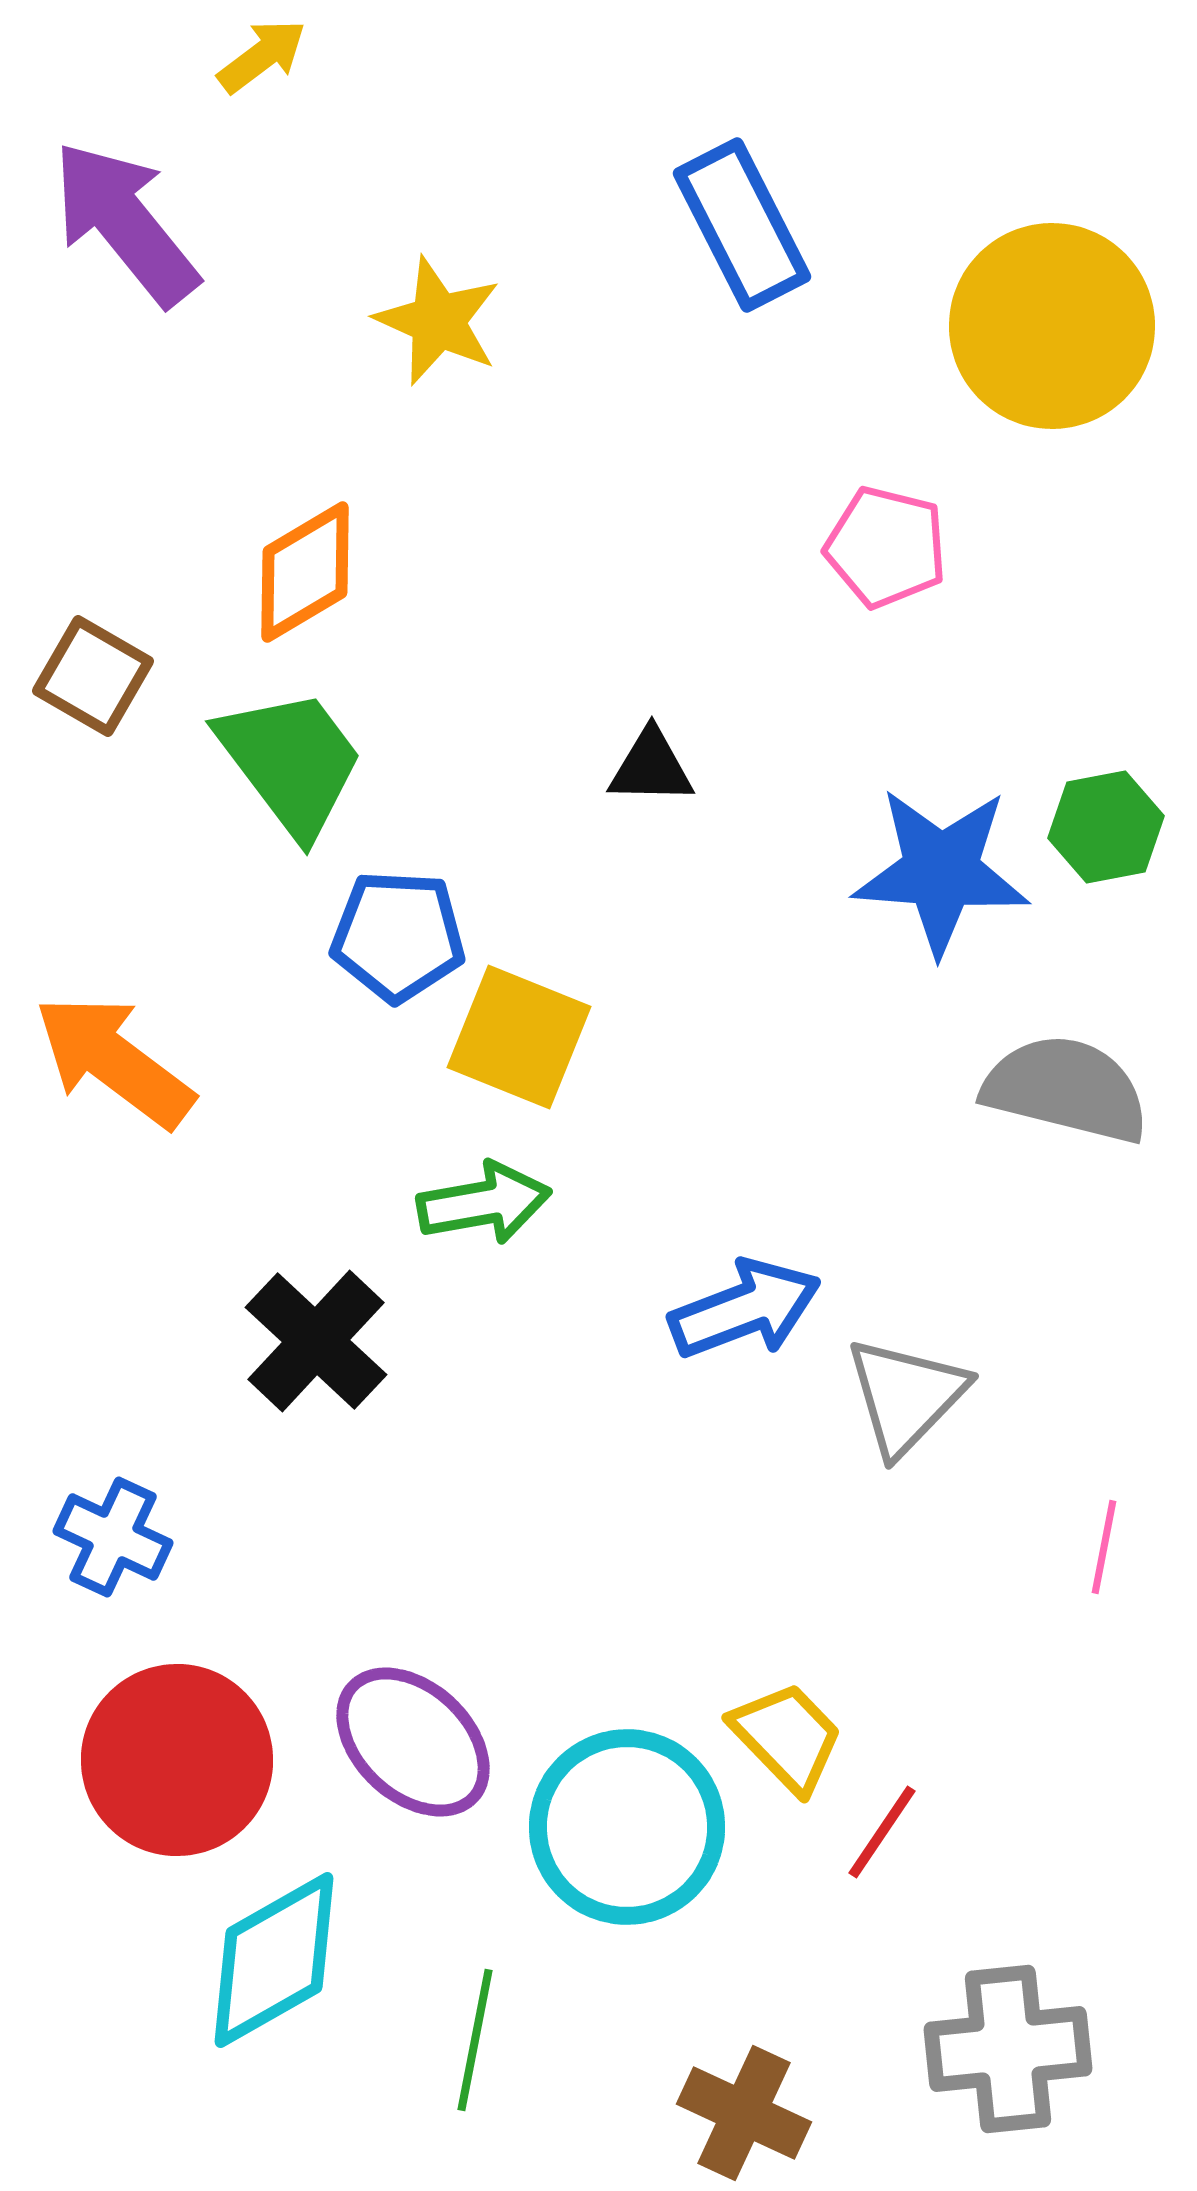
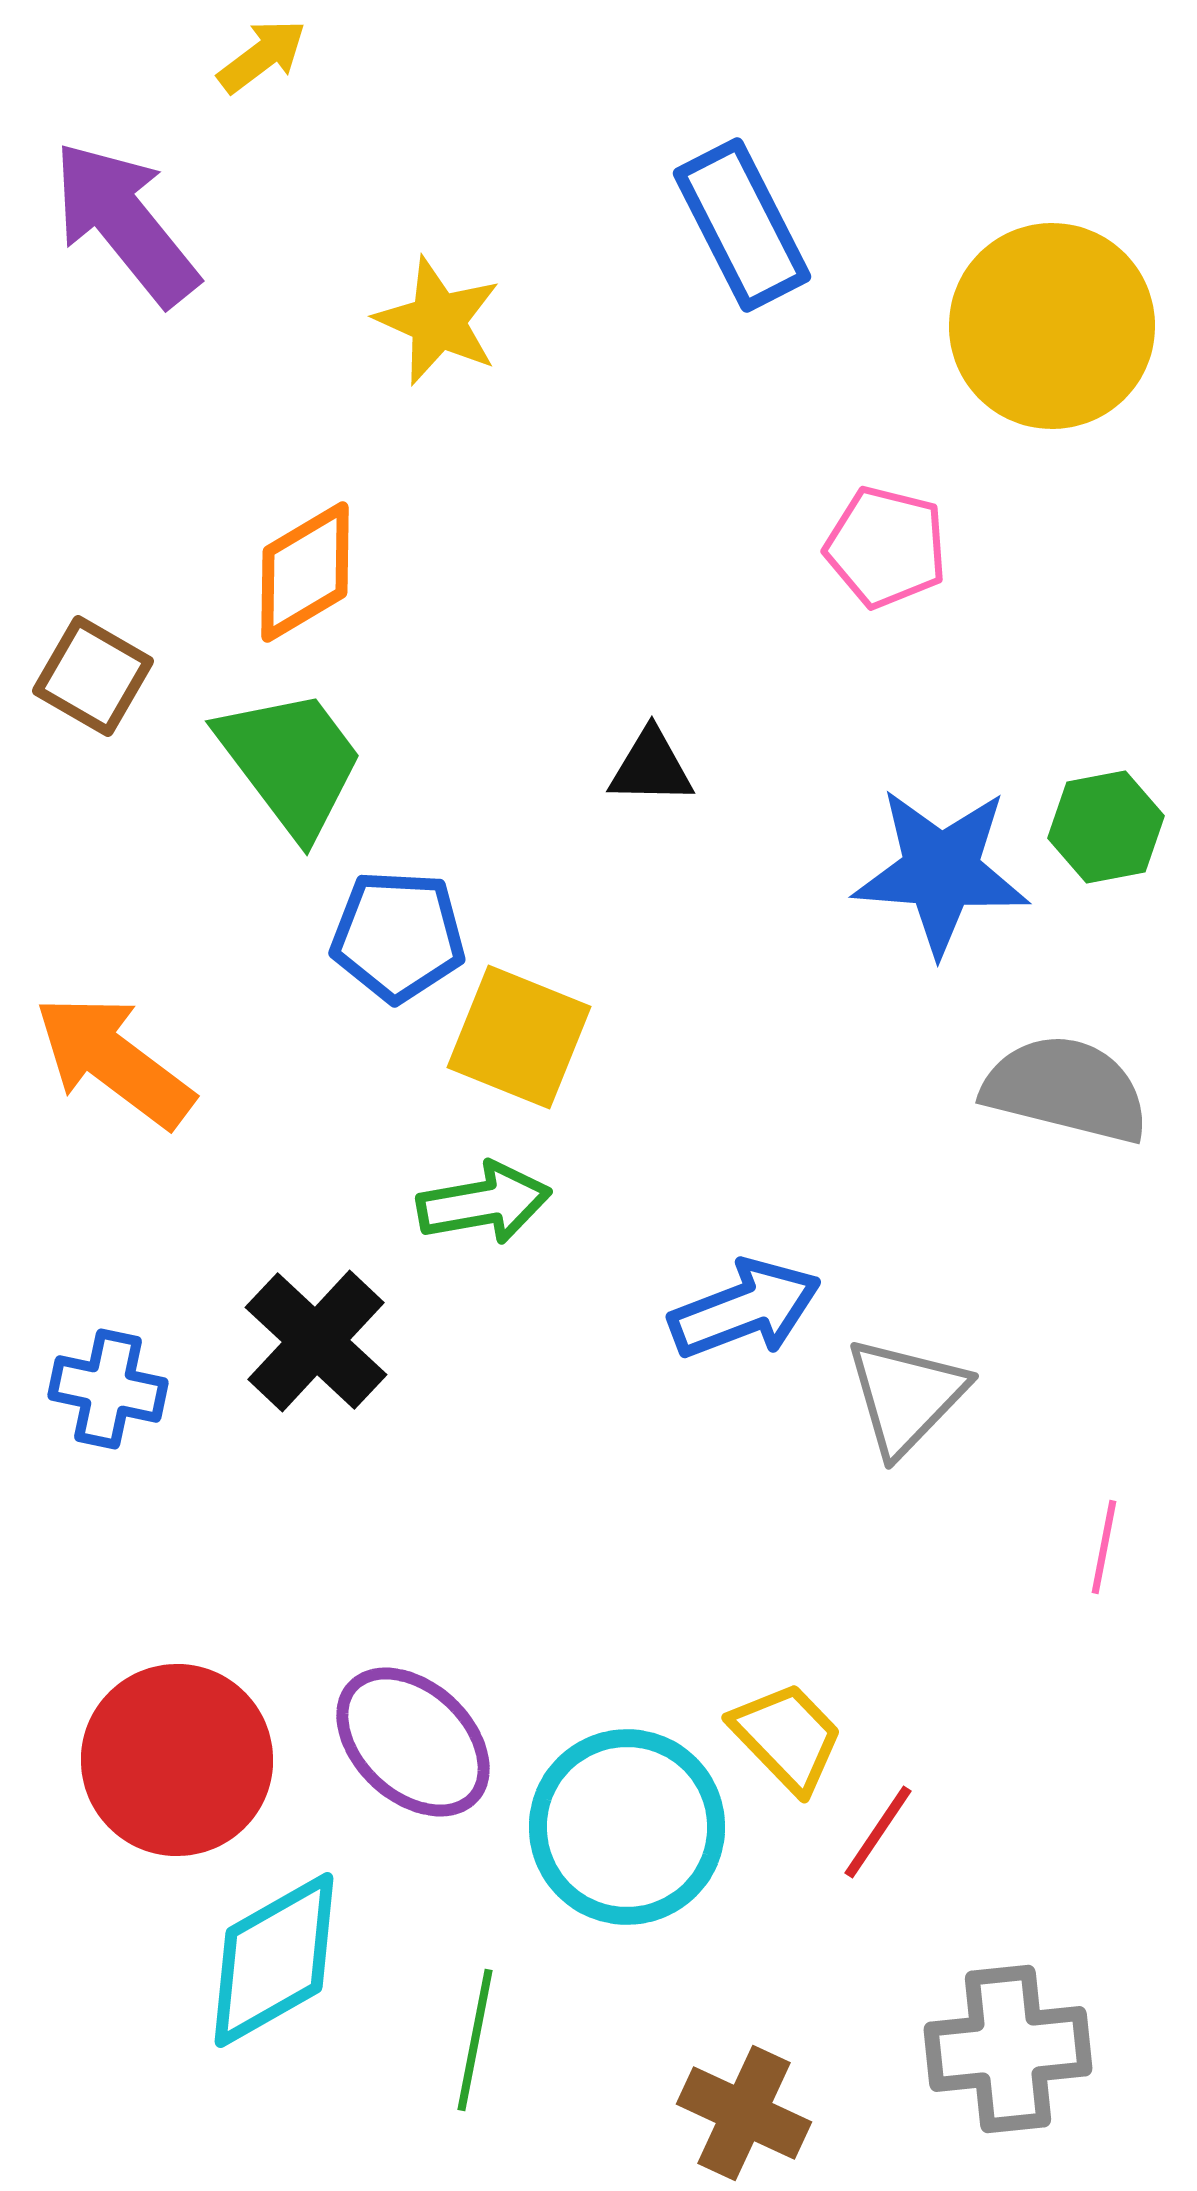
blue cross: moved 5 px left, 148 px up; rotated 13 degrees counterclockwise
red line: moved 4 px left
